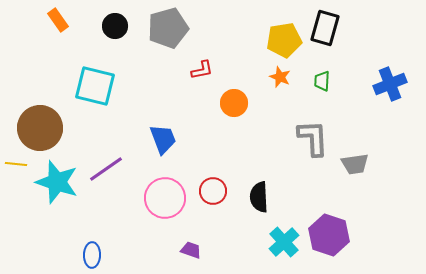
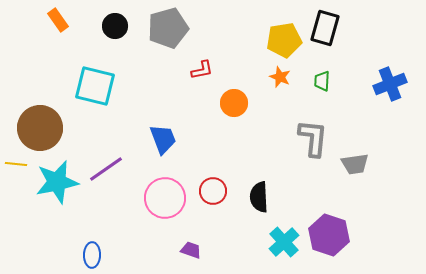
gray L-shape: rotated 9 degrees clockwise
cyan star: rotated 30 degrees counterclockwise
